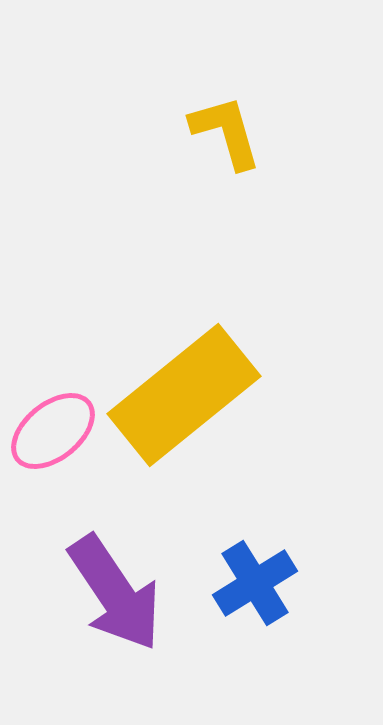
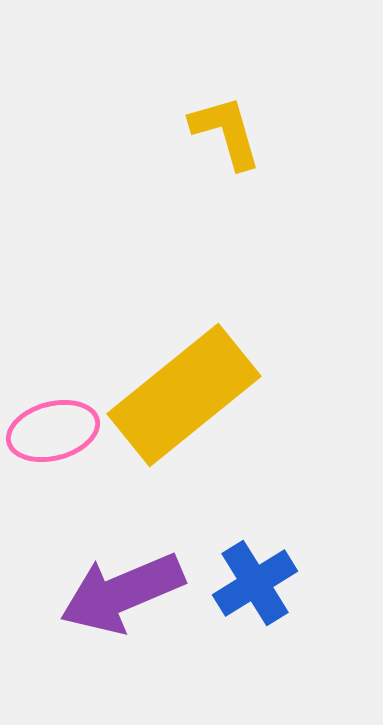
pink ellipse: rotated 24 degrees clockwise
purple arrow: moved 7 px right; rotated 101 degrees clockwise
